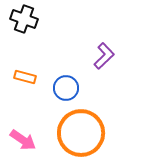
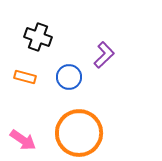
black cross: moved 14 px right, 18 px down
purple L-shape: moved 1 px up
blue circle: moved 3 px right, 11 px up
orange circle: moved 2 px left
